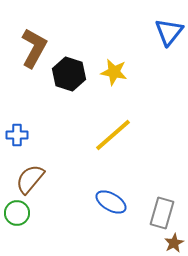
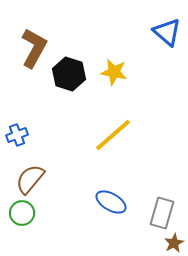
blue triangle: moved 2 px left; rotated 28 degrees counterclockwise
blue cross: rotated 20 degrees counterclockwise
green circle: moved 5 px right
